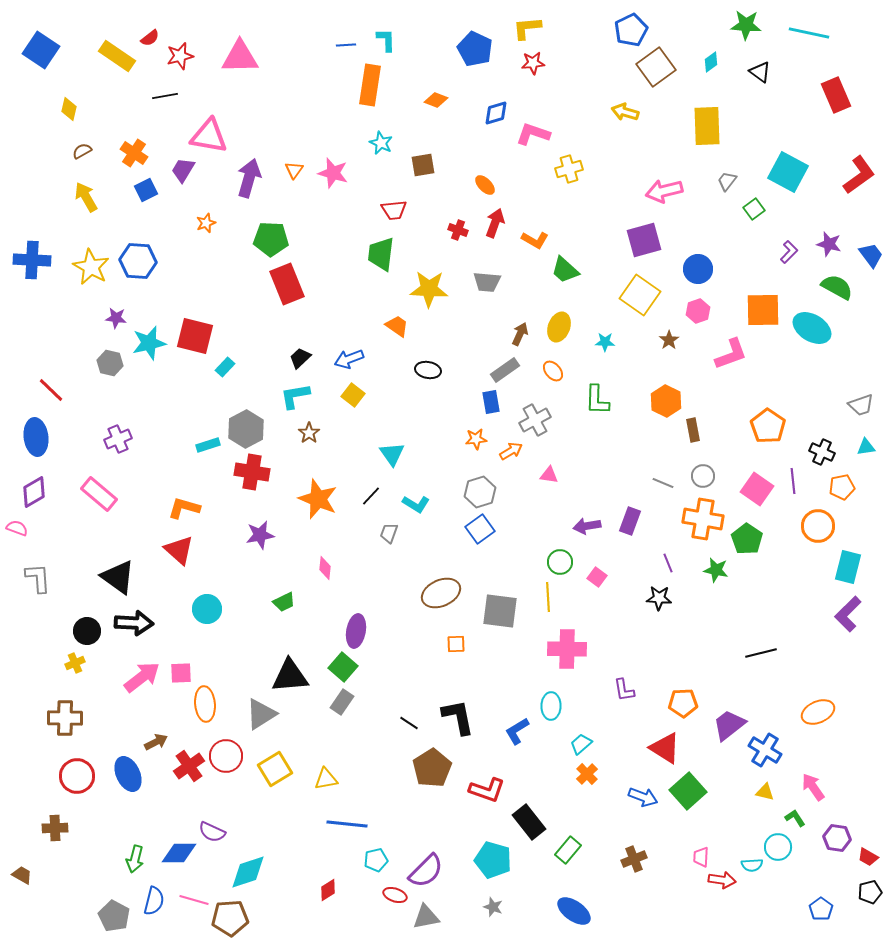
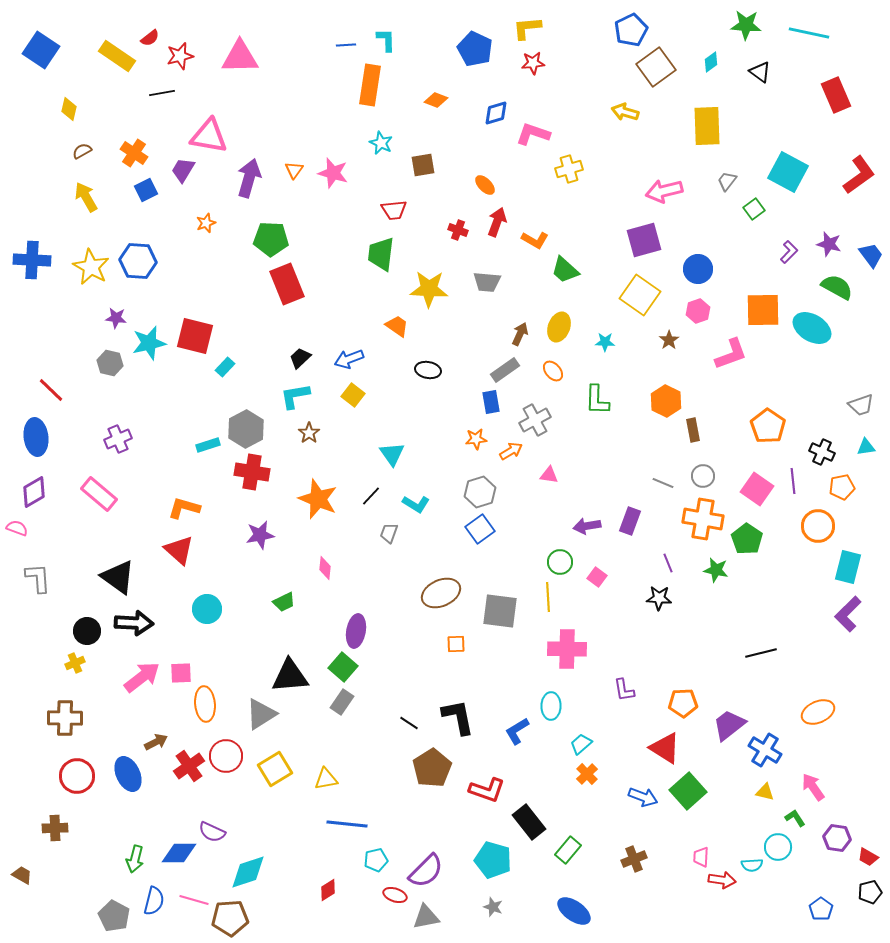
black line at (165, 96): moved 3 px left, 3 px up
red arrow at (495, 223): moved 2 px right, 1 px up
